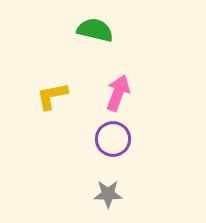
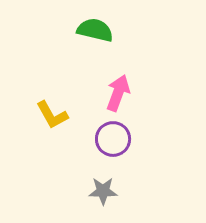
yellow L-shape: moved 19 px down; rotated 108 degrees counterclockwise
gray star: moved 5 px left, 3 px up
